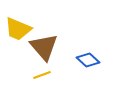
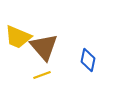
yellow trapezoid: moved 8 px down
blue diamond: rotated 60 degrees clockwise
